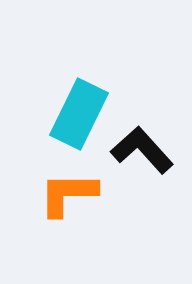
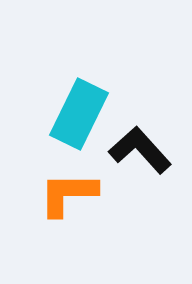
black L-shape: moved 2 px left
